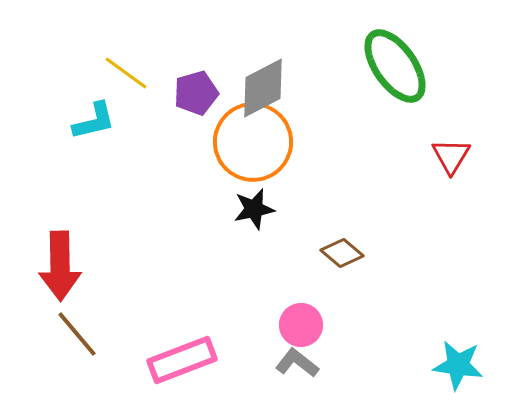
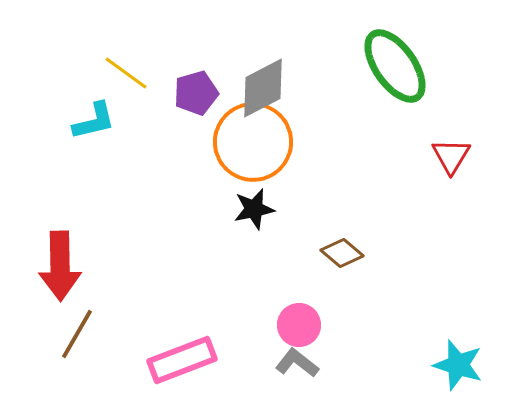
pink circle: moved 2 px left
brown line: rotated 70 degrees clockwise
cyan star: rotated 9 degrees clockwise
